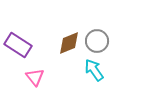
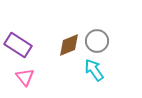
brown diamond: moved 2 px down
pink triangle: moved 10 px left
